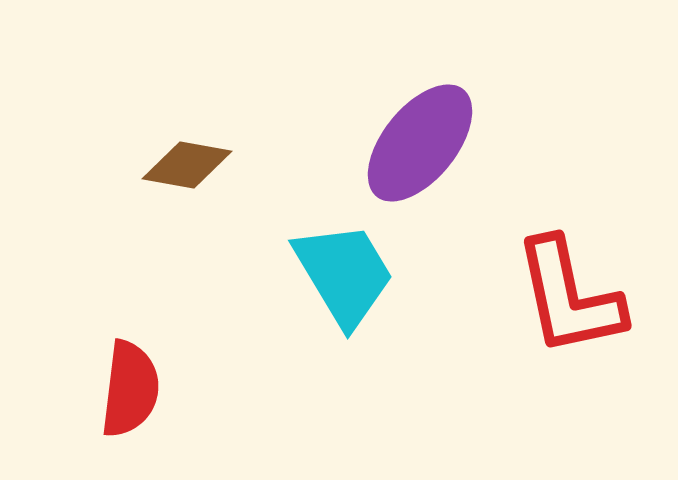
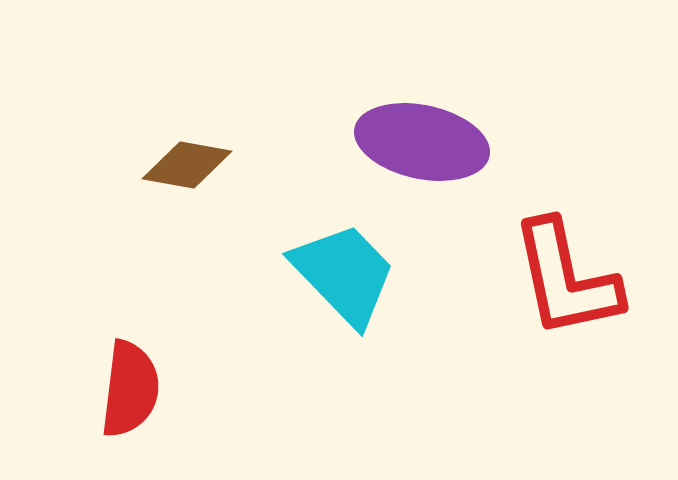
purple ellipse: moved 2 px right, 1 px up; rotated 63 degrees clockwise
cyan trapezoid: rotated 13 degrees counterclockwise
red L-shape: moved 3 px left, 18 px up
